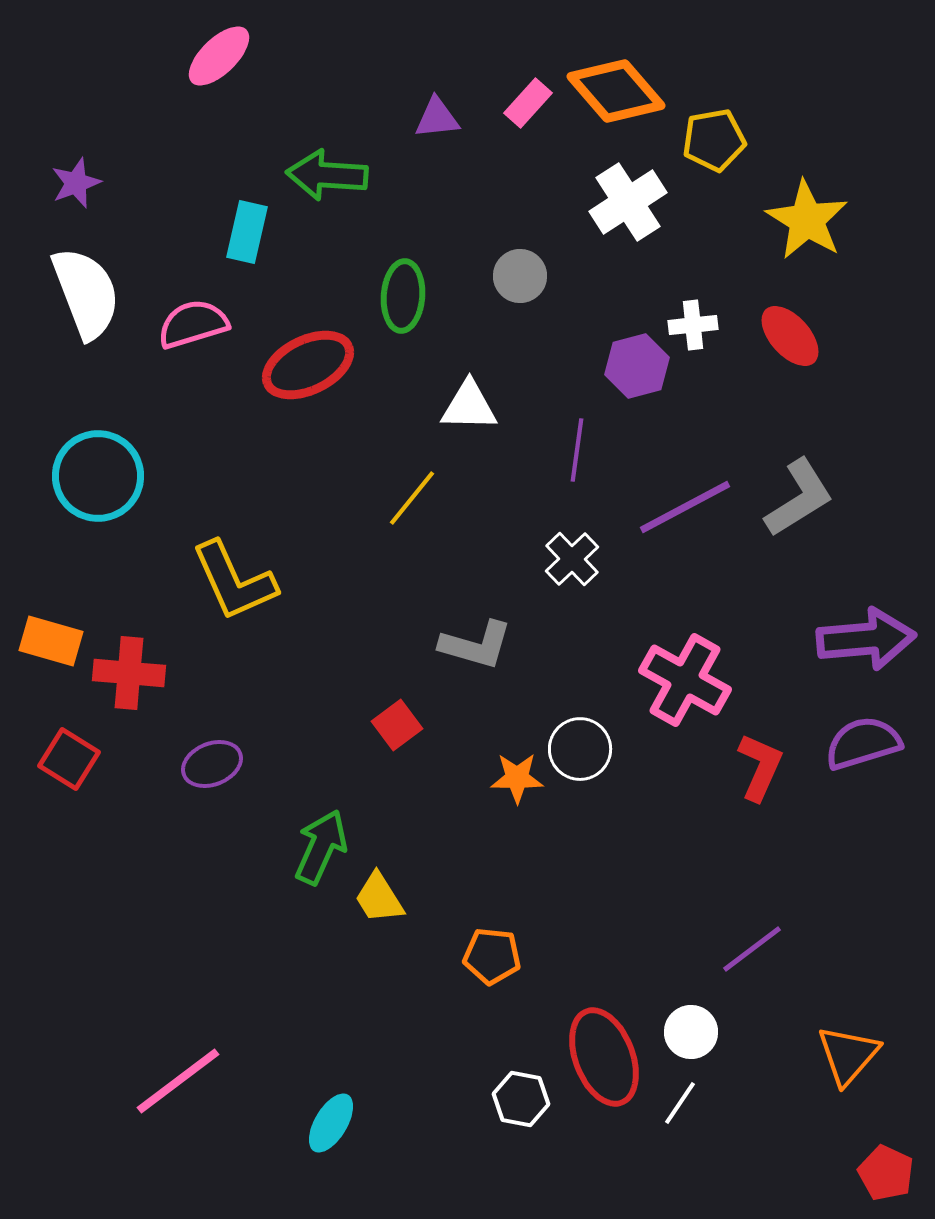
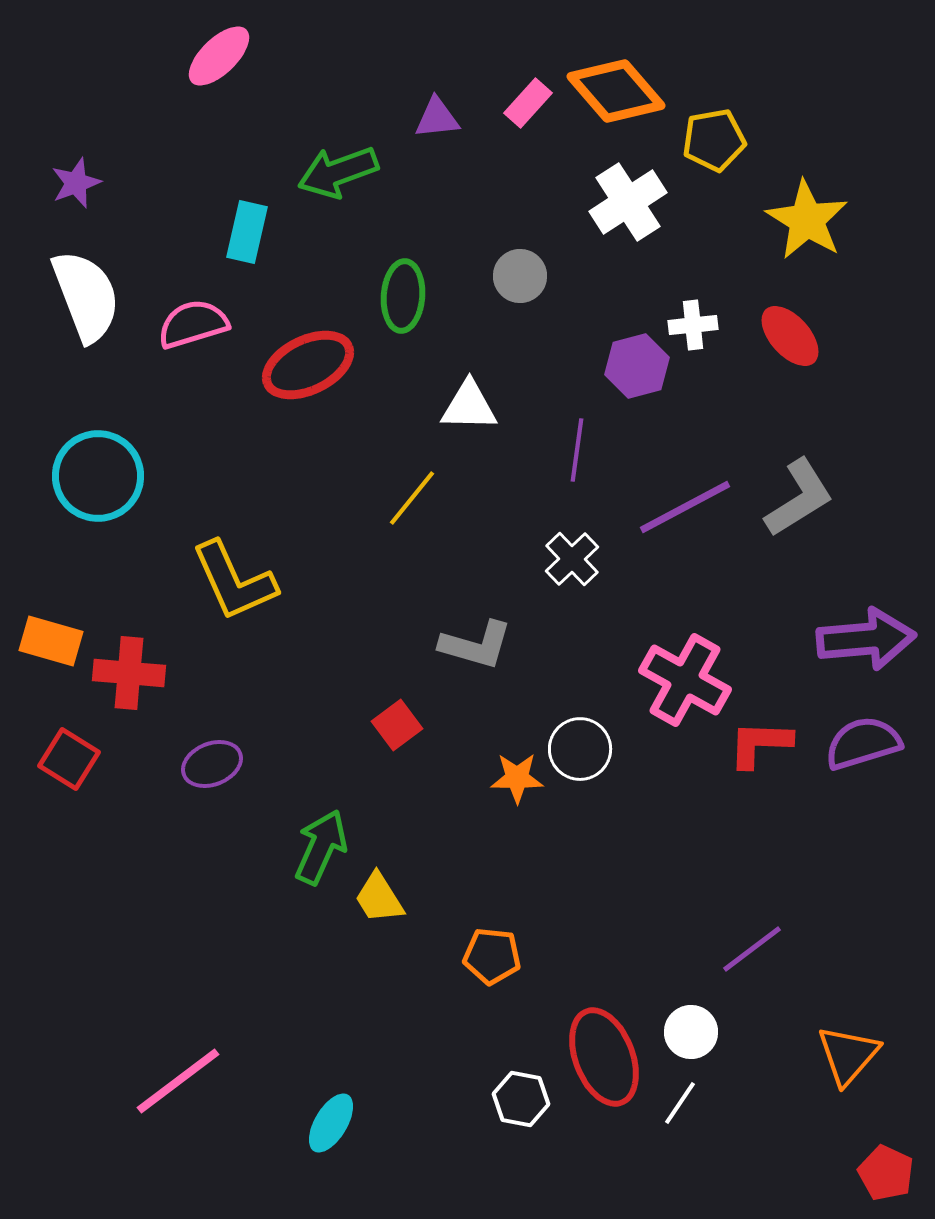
green arrow at (327, 175): moved 11 px right, 3 px up; rotated 24 degrees counterclockwise
white semicircle at (86, 293): moved 3 px down
red L-shape at (760, 767): moved 23 px up; rotated 112 degrees counterclockwise
